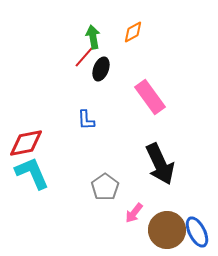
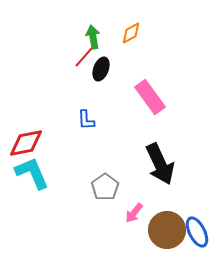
orange diamond: moved 2 px left, 1 px down
